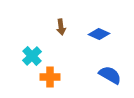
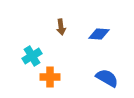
blue diamond: rotated 20 degrees counterclockwise
cyan cross: rotated 12 degrees clockwise
blue semicircle: moved 3 px left, 3 px down
